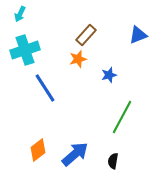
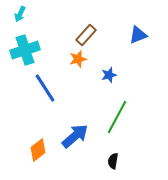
green line: moved 5 px left
blue arrow: moved 18 px up
